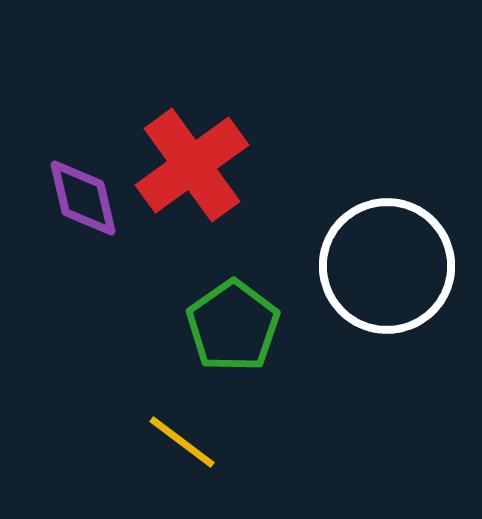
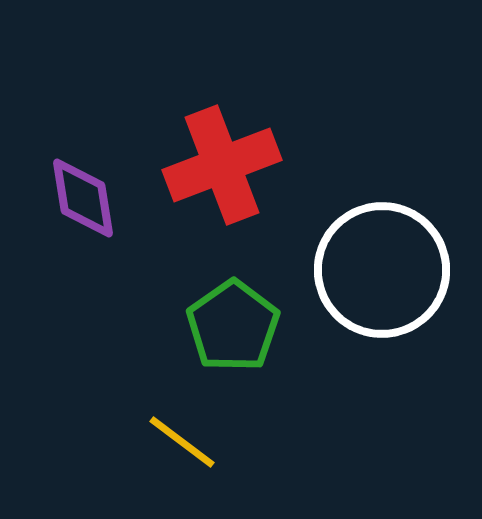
red cross: moved 30 px right; rotated 15 degrees clockwise
purple diamond: rotated 4 degrees clockwise
white circle: moved 5 px left, 4 px down
